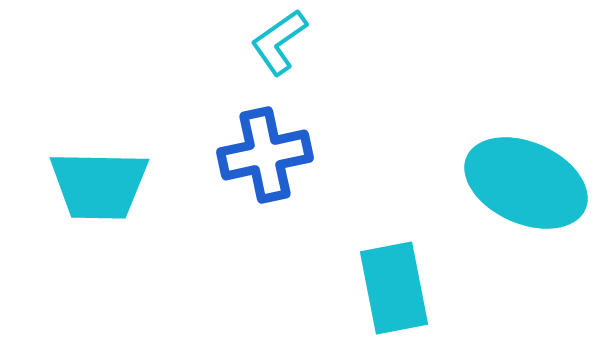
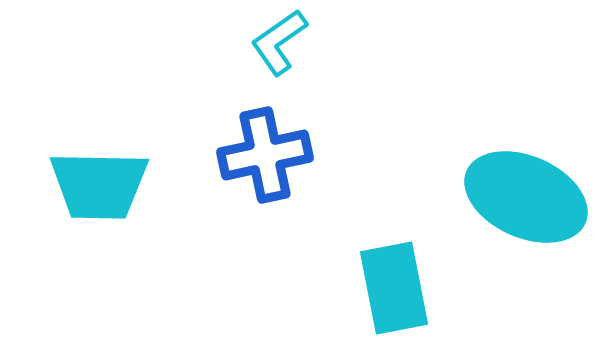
cyan ellipse: moved 14 px down
